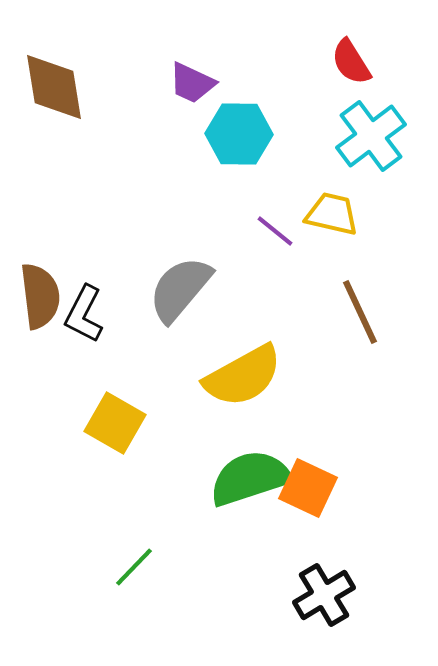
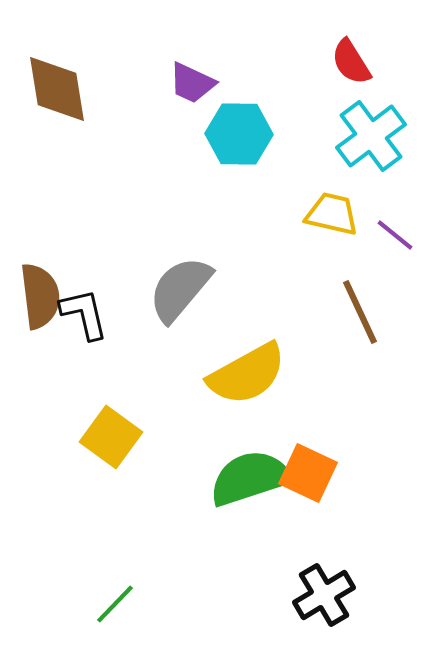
brown diamond: moved 3 px right, 2 px down
purple line: moved 120 px right, 4 px down
black L-shape: rotated 140 degrees clockwise
yellow semicircle: moved 4 px right, 2 px up
yellow square: moved 4 px left, 14 px down; rotated 6 degrees clockwise
orange square: moved 15 px up
green line: moved 19 px left, 37 px down
